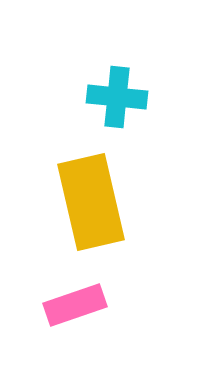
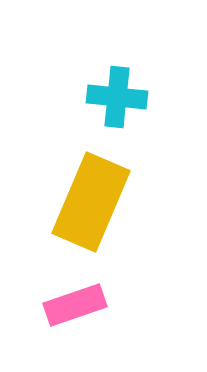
yellow rectangle: rotated 36 degrees clockwise
